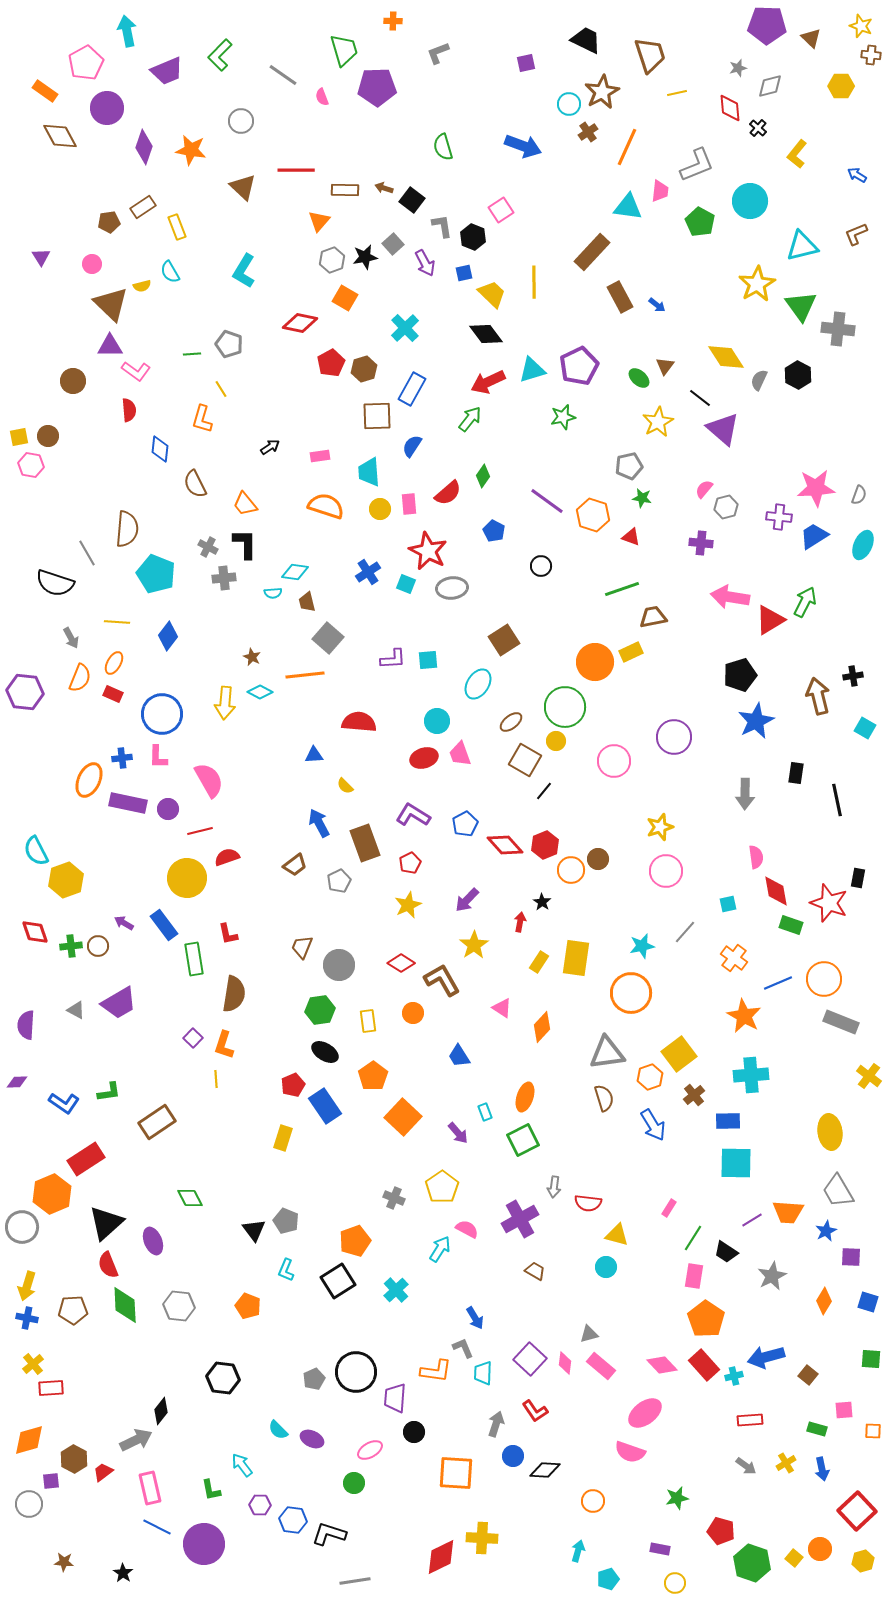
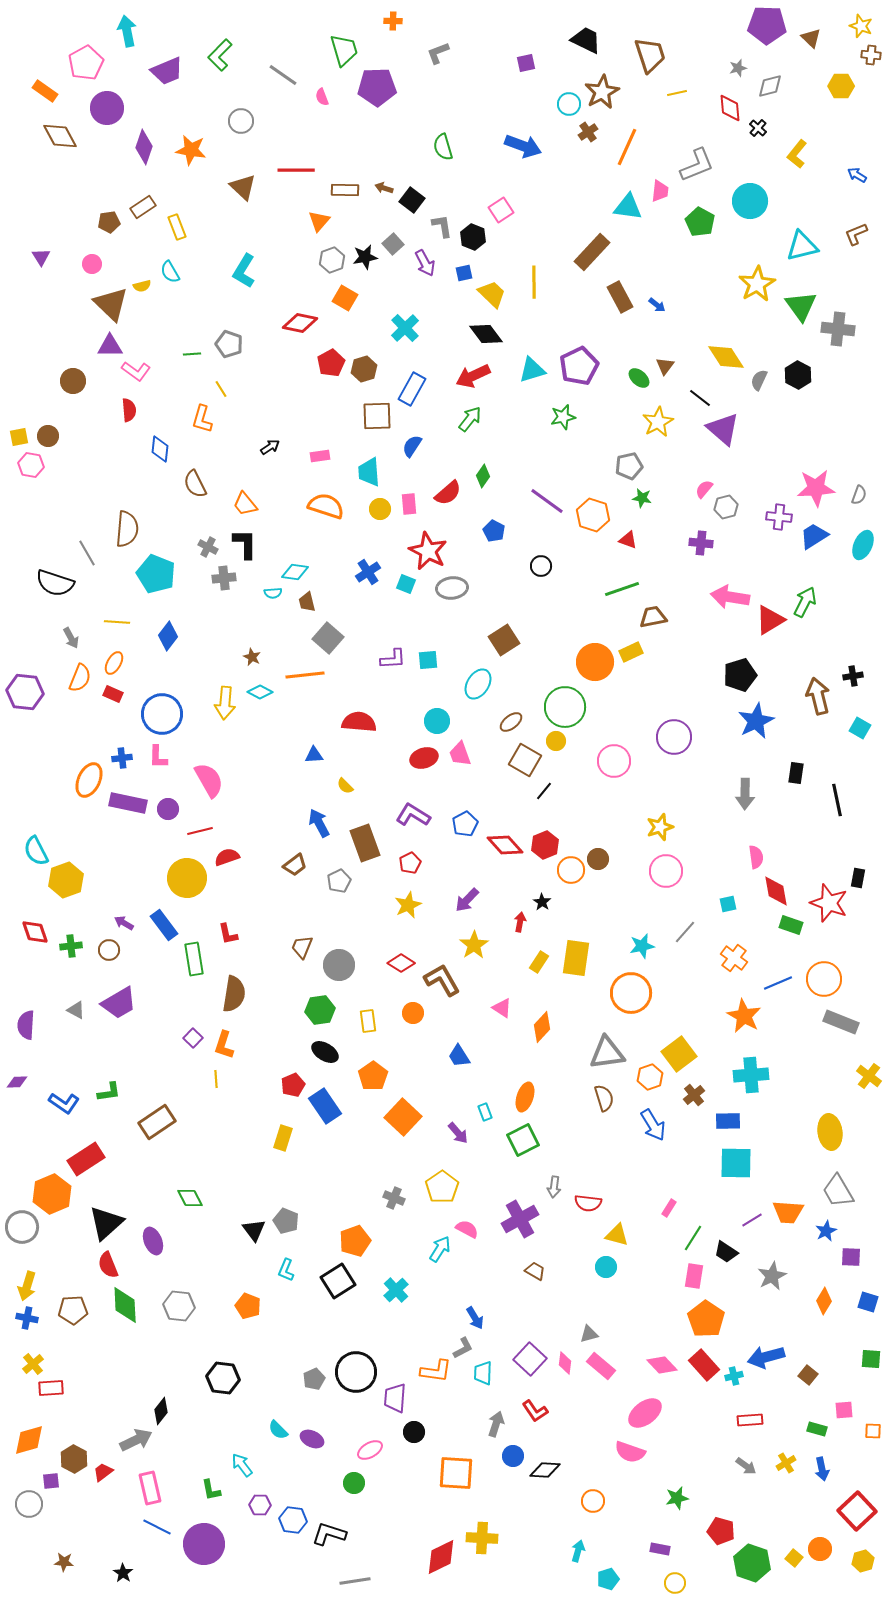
red arrow at (488, 382): moved 15 px left, 6 px up
red triangle at (631, 537): moved 3 px left, 3 px down
cyan square at (865, 728): moved 5 px left
brown circle at (98, 946): moved 11 px right, 4 px down
gray L-shape at (463, 1348): rotated 85 degrees clockwise
